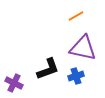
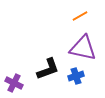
orange line: moved 4 px right
